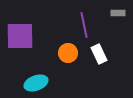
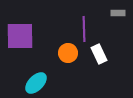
purple line: moved 4 px down; rotated 10 degrees clockwise
cyan ellipse: rotated 25 degrees counterclockwise
